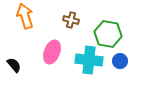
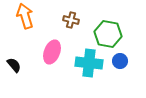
cyan cross: moved 3 px down
